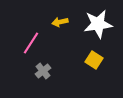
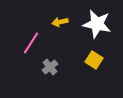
white star: moved 1 px left; rotated 20 degrees clockwise
gray cross: moved 7 px right, 4 px up
